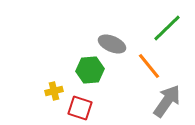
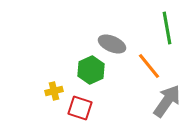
green line: rotated 56 degrees counterclockwise
green hexagon: moved 1 px right; rotated 20 degrees counterclockwise
